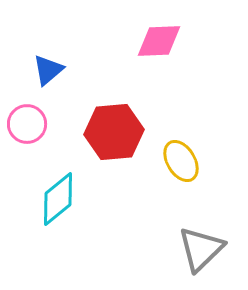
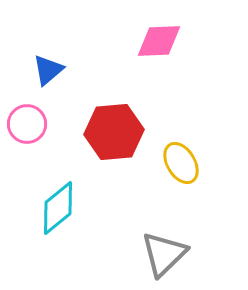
yellow ellipse: moved 2 px down
cyan diamond: moved 9 px down
gray triangle: moved 37 px left, 5 px down
